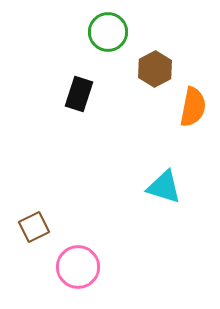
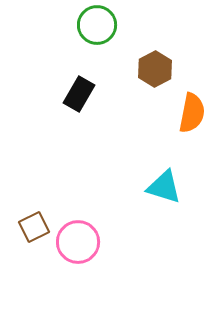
green circle: moved 11 px left, 7 px up
black rectangle: rotated 12 degrees clockwise
orange semicircle: moved 1 px left, 6 px down
pink circle: moved 25 px up
